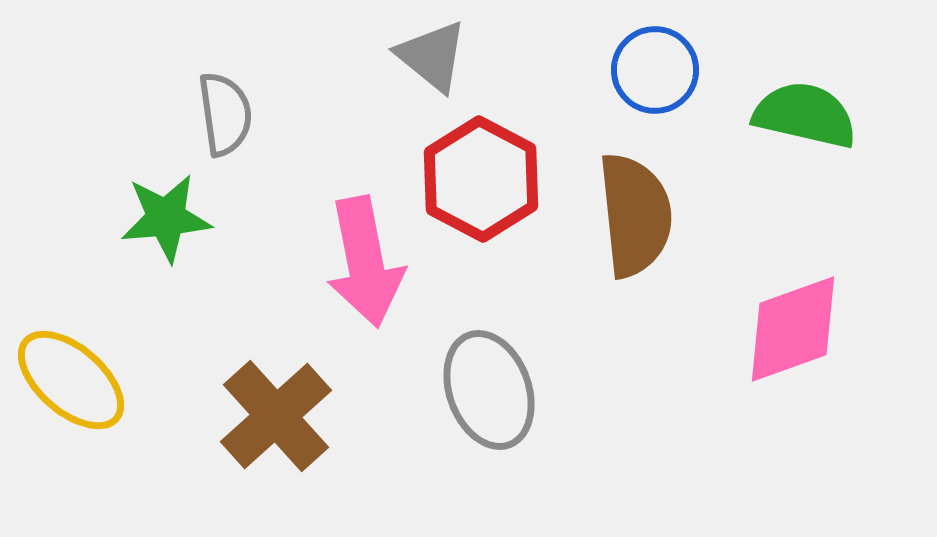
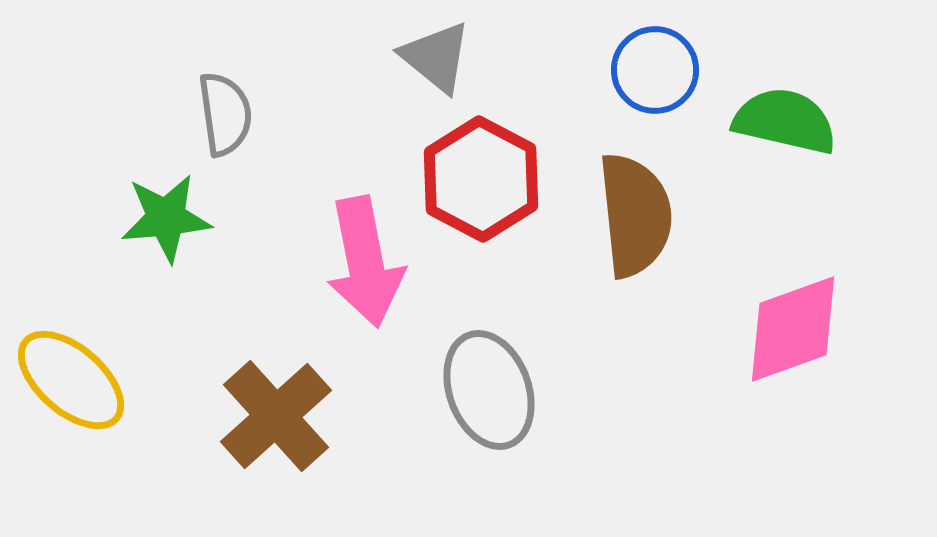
gray triangle: moved 4 px right, 1 px down
green semicircle: moved 20 px left, 6 px down
